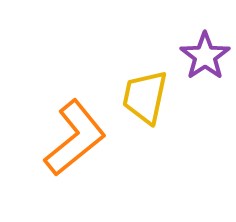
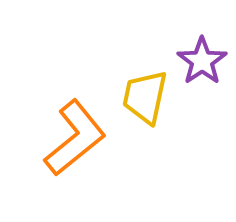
purple star: moved 3 px left, 5 px down
